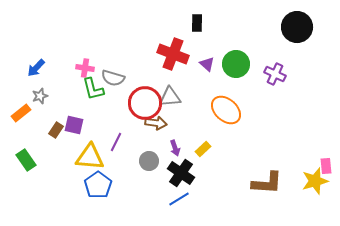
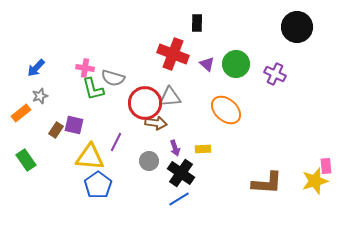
yellow rectangle: rotated 42 degrees clockwise
